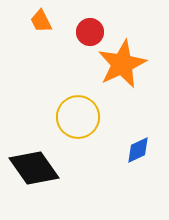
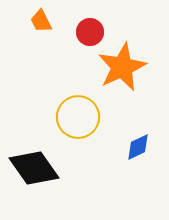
orange star: moved 3 px down
blue diamond: moved 3 px up
